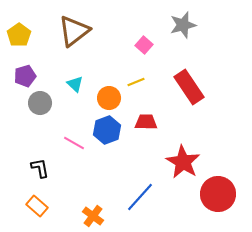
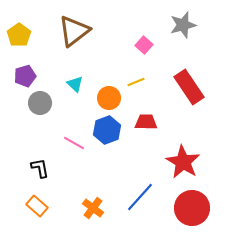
red circle: moved 26 px left, 14 px down
orange cross: moved 8 px up
